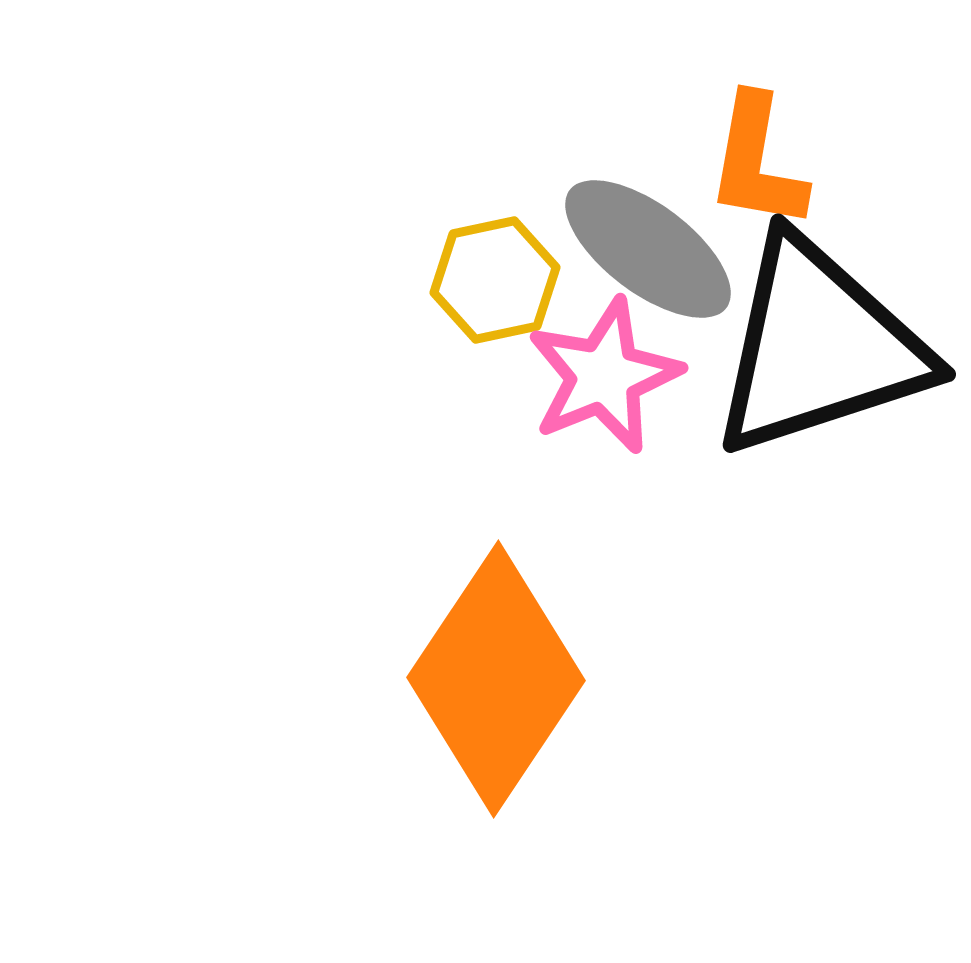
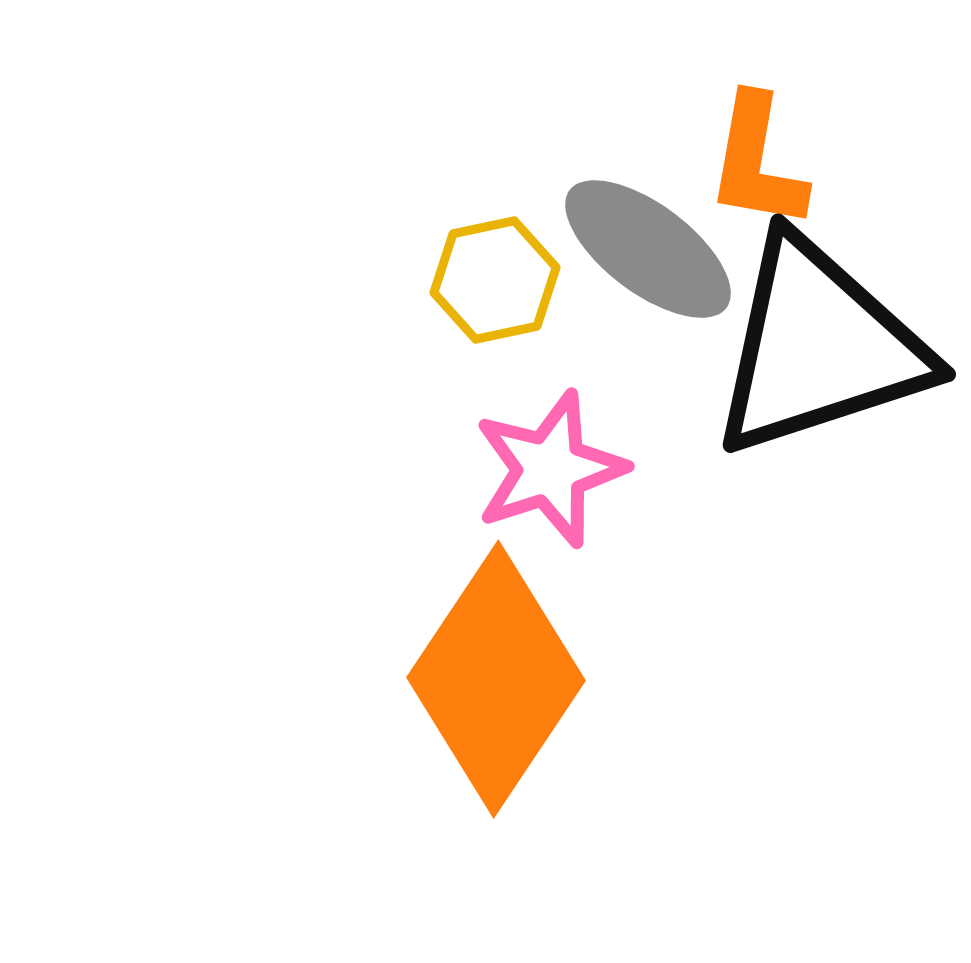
pink star: moved 54 px left, 93 px down; rotated 4 degrees clockwise
